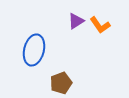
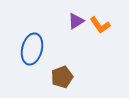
blue ellipse: moved 2 px left, 1 px up
brown pentagon: moved 1 px right, 6 px up
